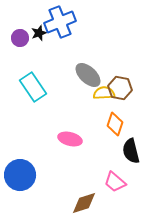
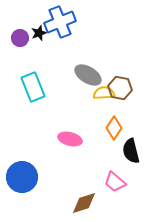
gray ellipse: rotated 12 degrees counterclockwise
cyan rectangle: rotated 12 degrees clockwise
orange diamond: moved 1 px left, 4 px down; rotated 15 degrees clockwise
blue circle: moved 2 px right, 2 px down
